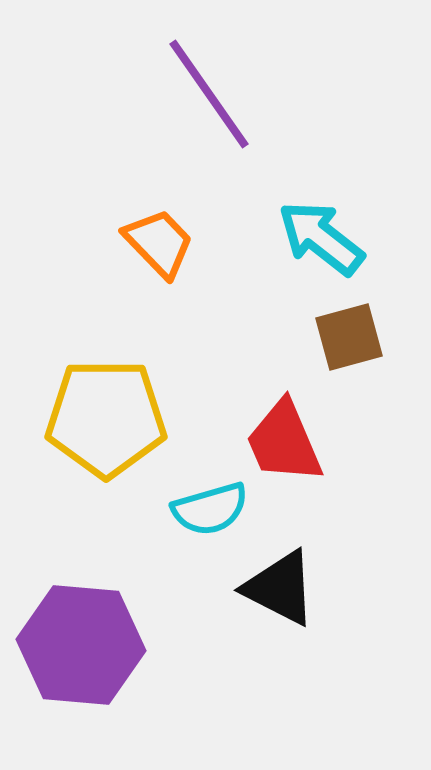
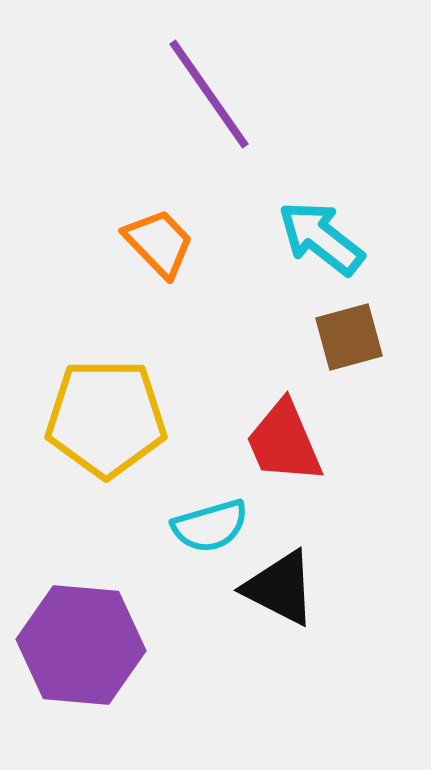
cyan semicircle: moved 17 px down
